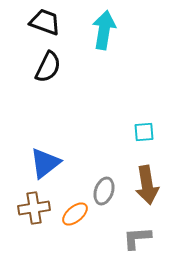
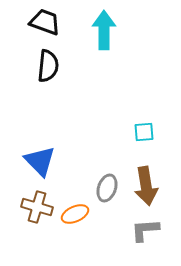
cyan arrow: rotated 9 degrees counterclockwise
black semicircle: moved 1 px up; rotated 20 degrees counterclockwise
blue triangle: moved 5 px left, 2 px up; rotated 36 degrees counterclockwise
brown arrow: moved 1 px left, 1 px down
gray ellipse: moved 3 px right, 3 px up
brown cross: moved 3 px right, 1 px up; rotated 24 degrees clockwise
orange ellipse: rotated 16 degrees clockwise
gray L-shape: moved 8 px right, 8 px up
